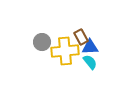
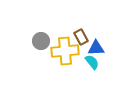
gray circle: moved 1 px left, 1 px up
blue triangle: moved 6 px right, 1 px down
cyan semicircle: moved 2 px right
